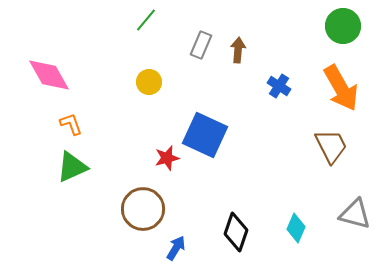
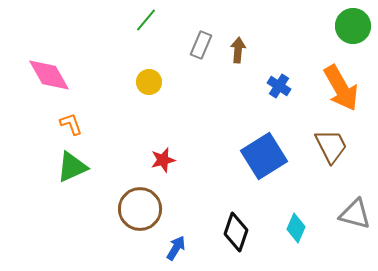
green circle: moved 10 px right
blue square: moved 59 px right, 21 px down; rotated 33 degrees clockwise
red star: moved 4 px left, 2 px down
brown circle: moved 3 px left
